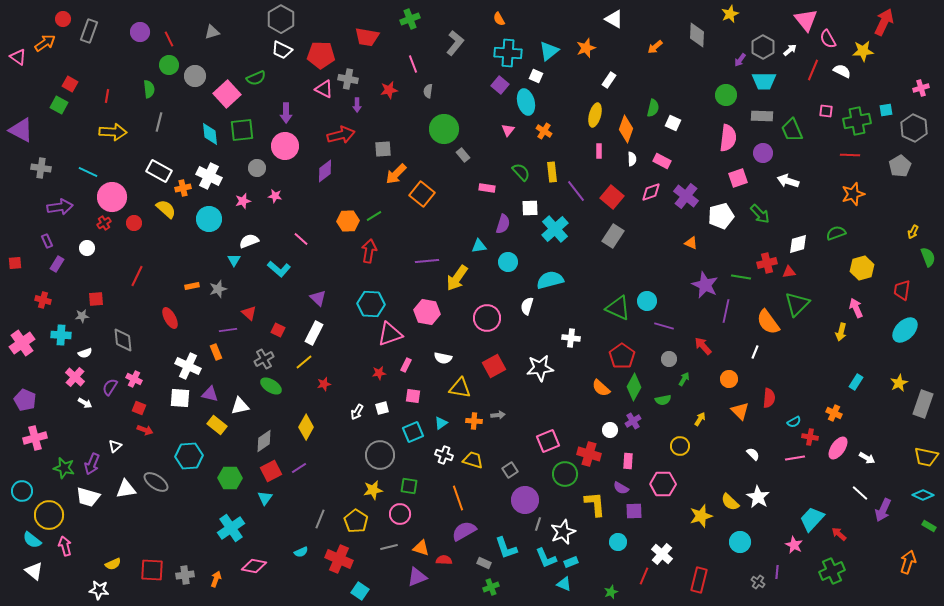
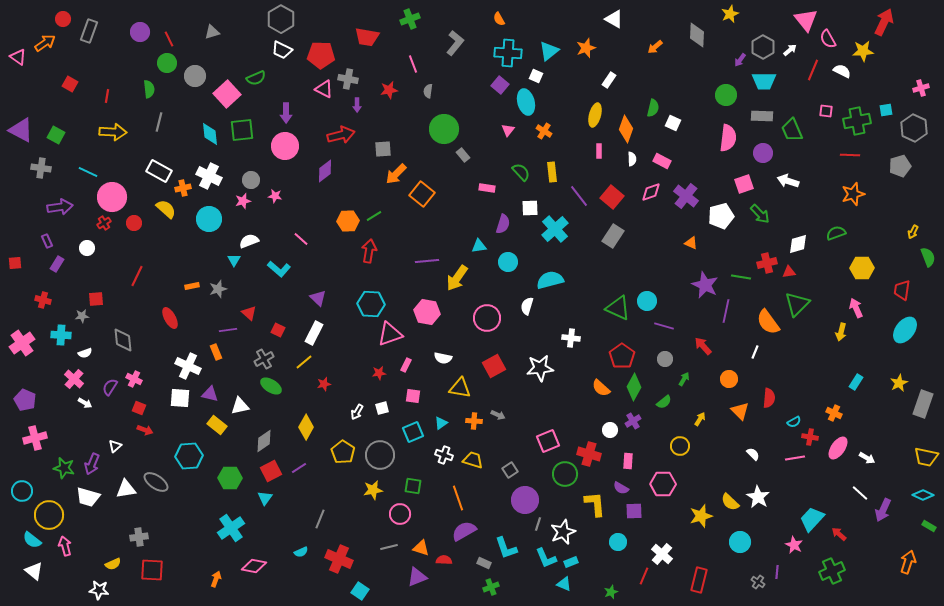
green circle at (169, 65): moved 2 px left, 2 px up
green square at (59, 105): moved 3 px left, 30 px down
gray pentagon at (900, 166): rotated 15 degrees clockwise
gray circle at (257, 168): moved 6 px left, 12 px down
pink square at (738, 178): moved 6 px right, 6 px down
purple line at (576, 191): moved 3 px right, 5 px down
yellow hexagon at (862, 268): rotated 15 degrees clockwise
cyan ellipse at (905, 330): rotated 8 degrees counterclockwise
gray circle at (669, 359): moved 4 px left
pink cross at (75, 377): moved 1 px left, 2 px down
green semicircle at (663, 400): moved 1 px right, 2 px down; rotated 28 degrees counterclockwise
gray arrow at (498, 415): rotated 32 degrees clockwise
green square at (409, 486): moved 4 px right
yellow pentagon at (356, 521): moved 13 px left, 69 px up
gray cross at (185, 575): moved 46 px left, 38 px up
